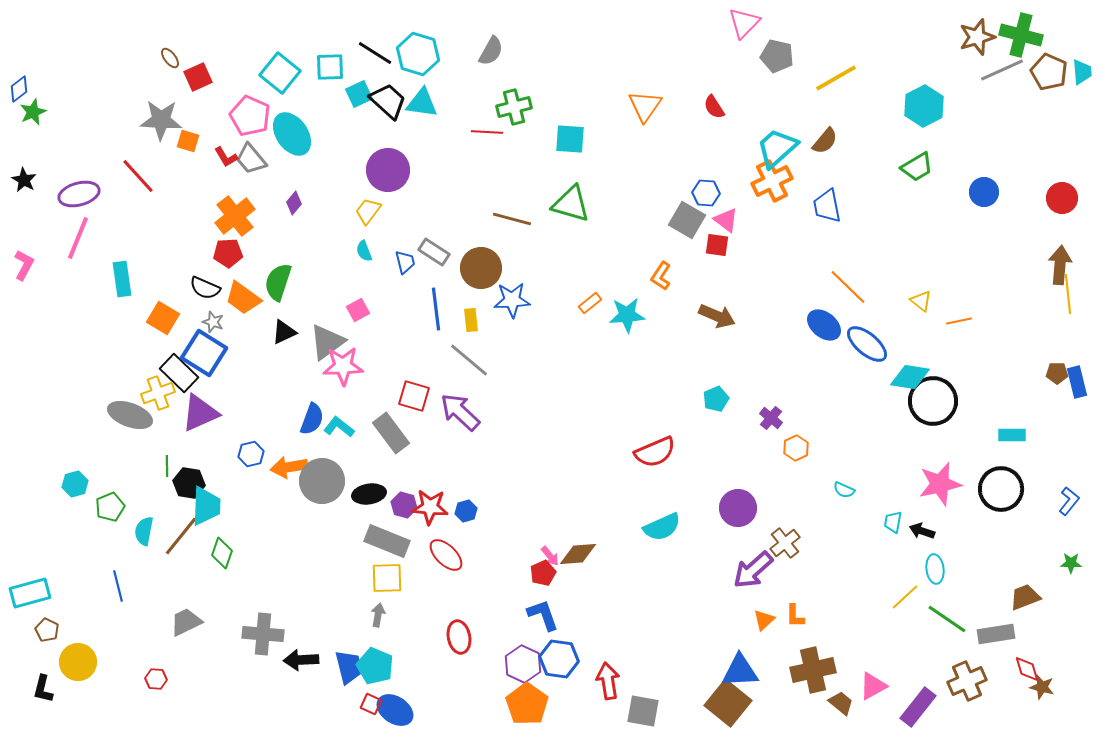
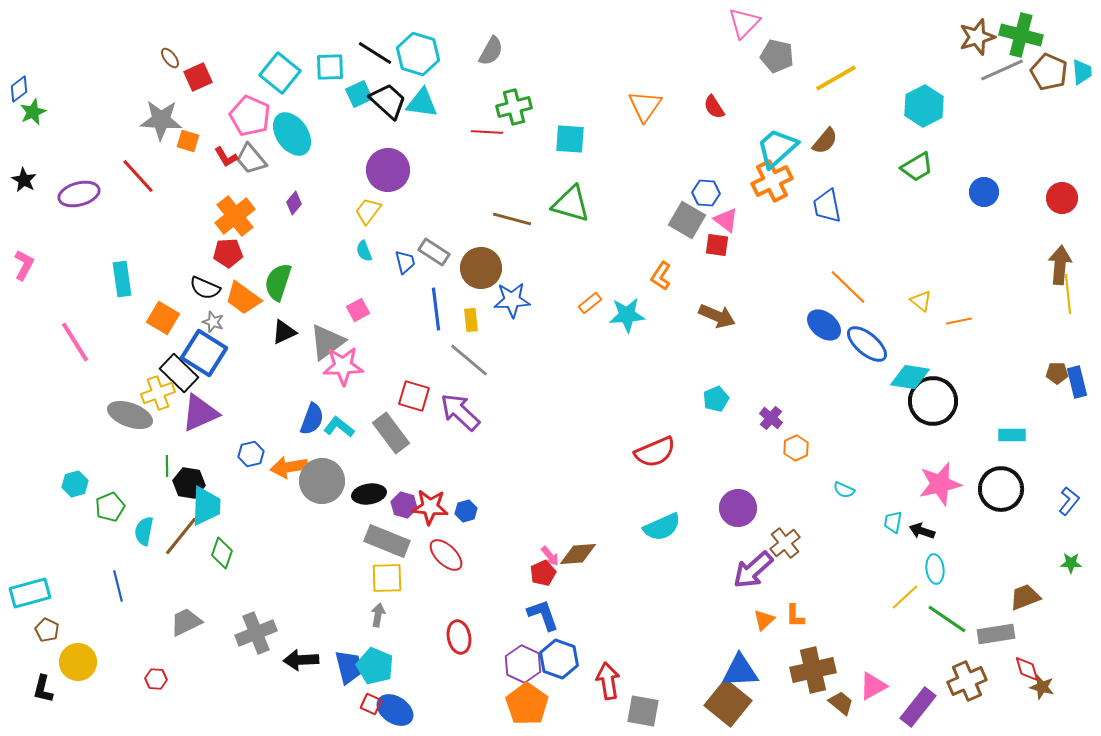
pink line at (78, 238): moved 3 px left, 104 px down; rotated 54 degrees counterclockwise
gray cross at (263, 634): moved 7 px left, 1 px up; rotated 27 degrees counterclockwise
blue hexagon at (559, 659): rotated 12 degrees clockwise
